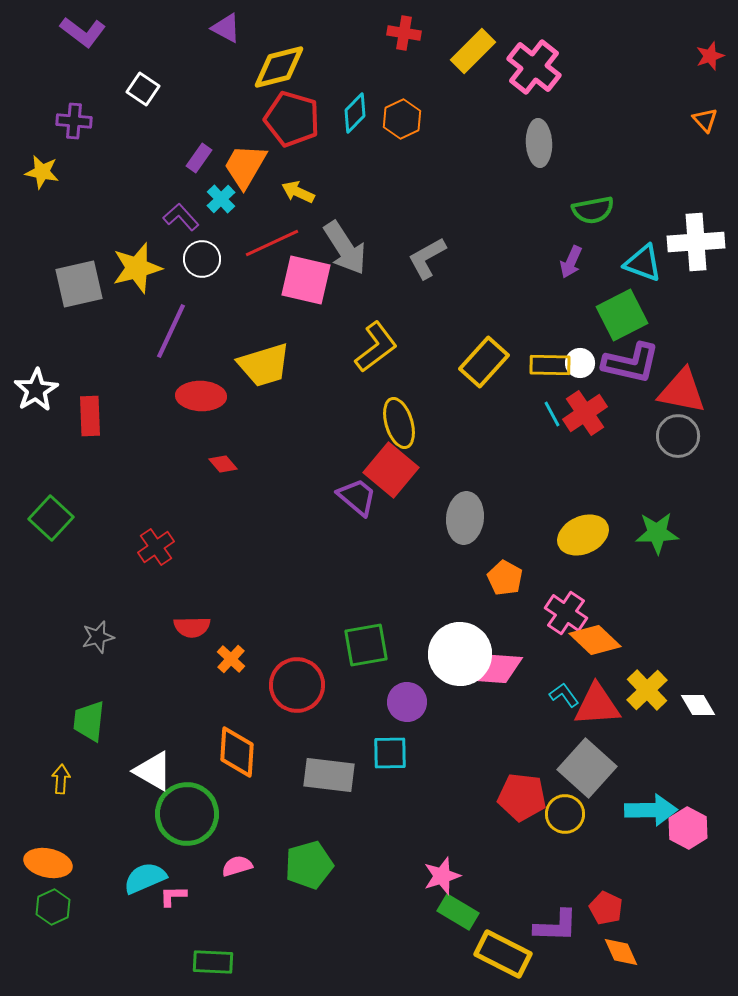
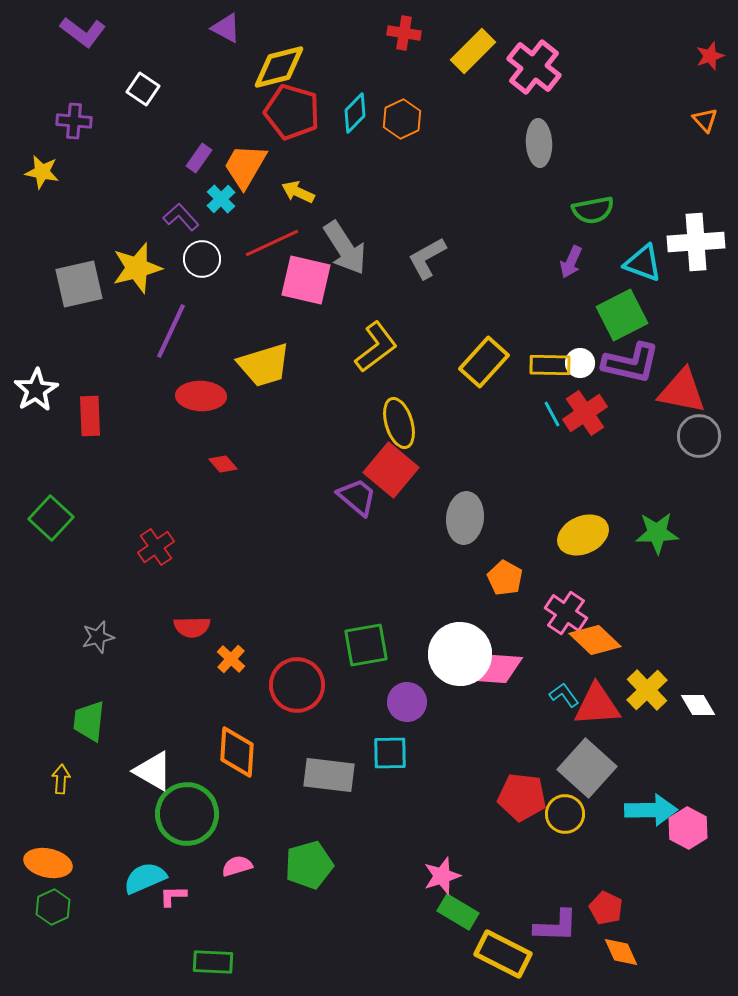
red pentagon at (292, 119): moved 7 px up
gray circle at (678, 436): moved 21 px right
